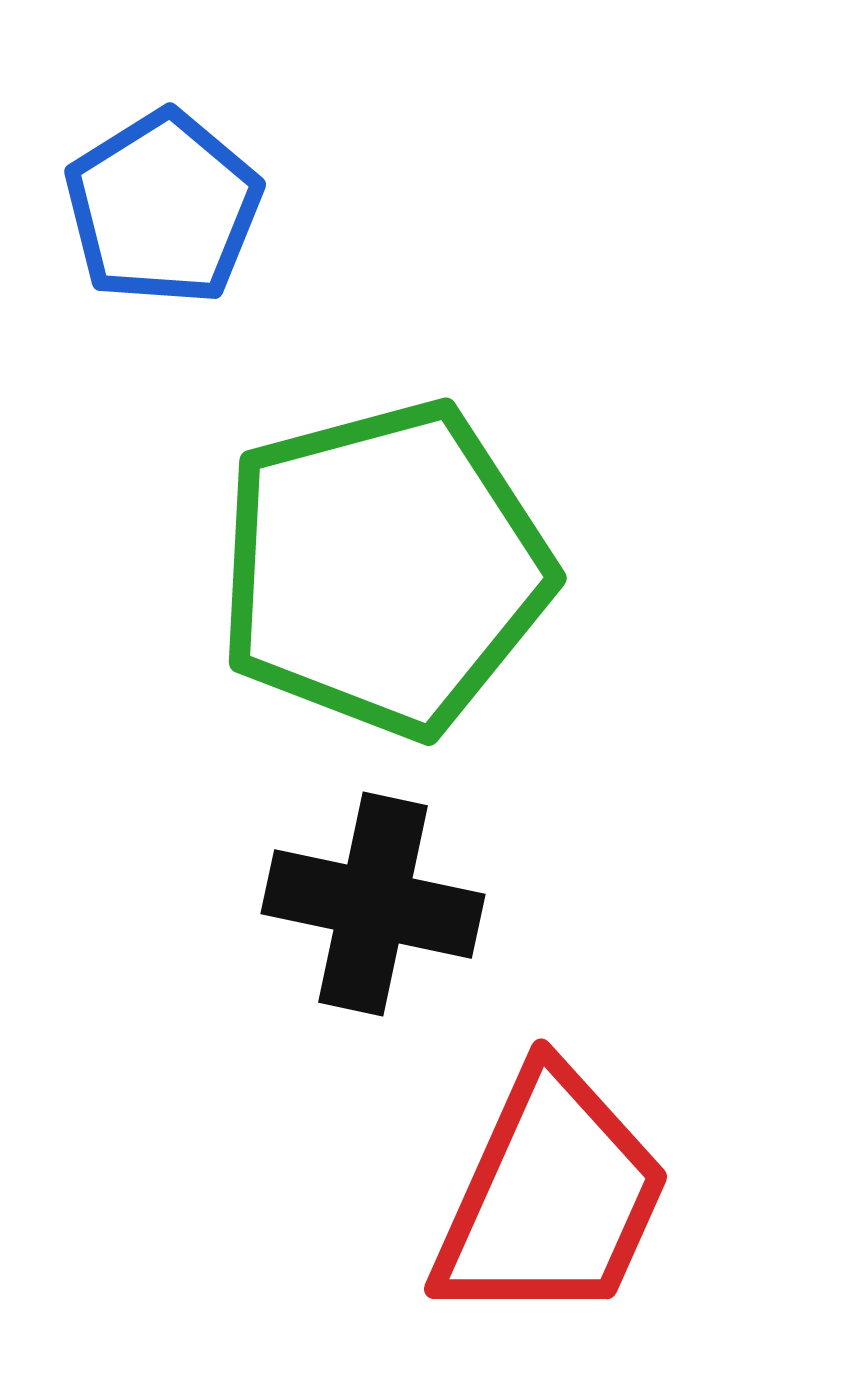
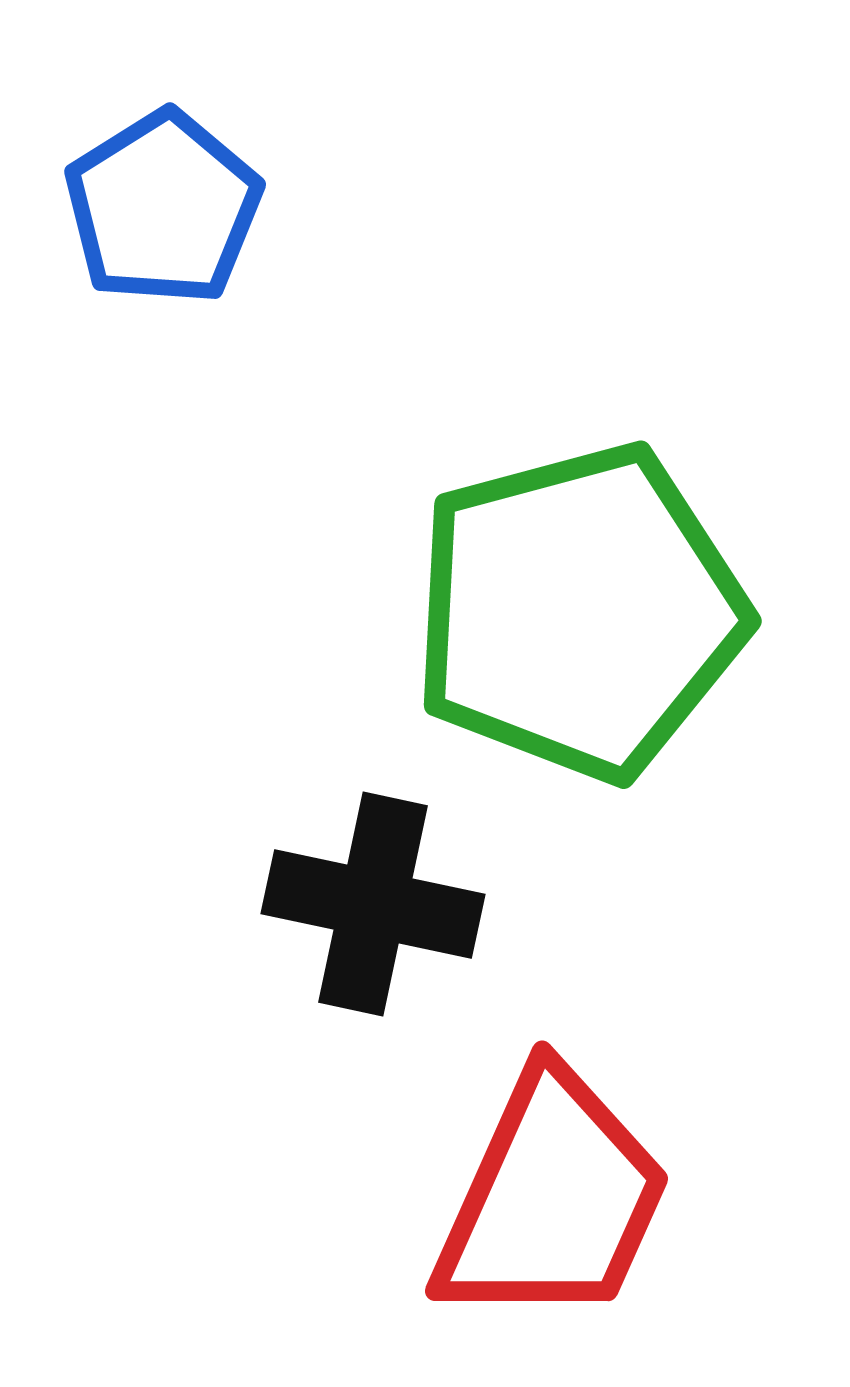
green pentagon: moved 195 px right, 43 px down
red trapezoid: moved 1 px right, 2 px down
